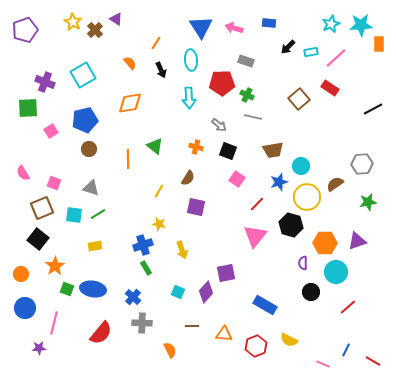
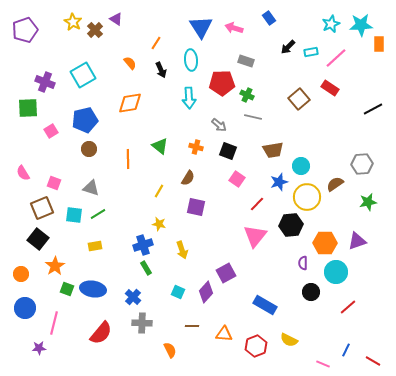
blue rectangle at (269, 23): moved 5 px up; rotated 48 degrees clockwise
green triangle at (155, 146): moved 5 px right
black hexagon at (291, 225): rotated 20 degrees counterclockwise
purple square at (226, 273): rotated 18 degrees counterclockwise
